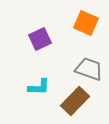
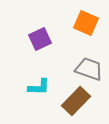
brown rectangle: moved 1 px right
